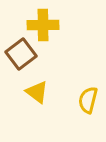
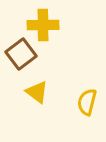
yellow semicircle: moved 1 px left, 2 px down
